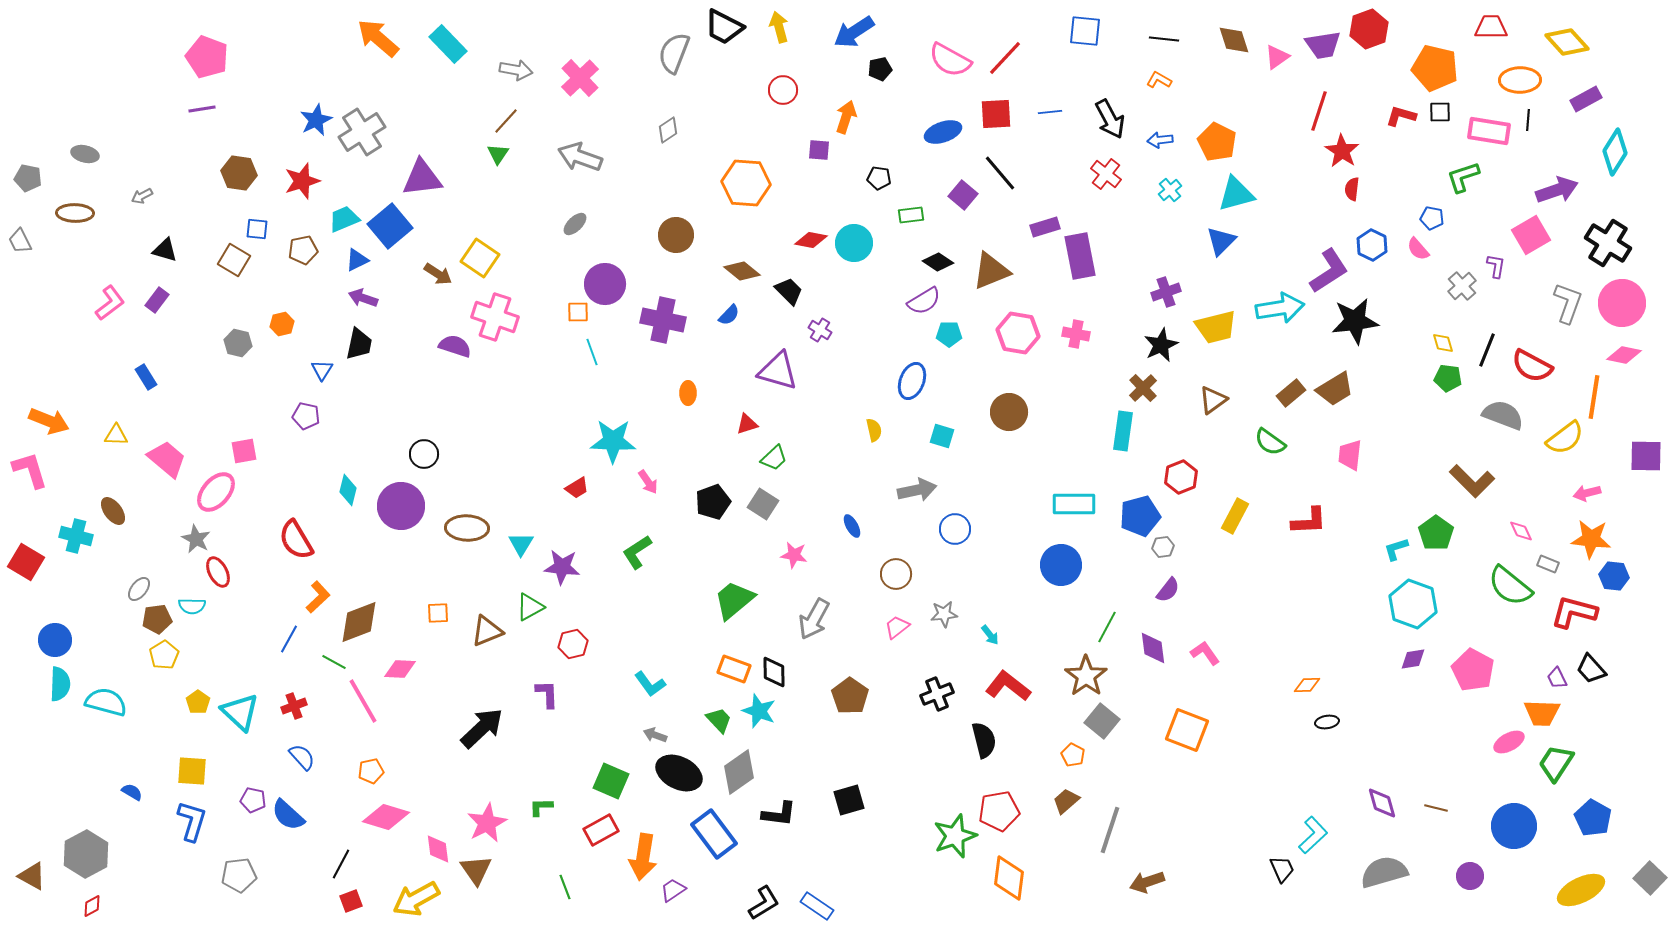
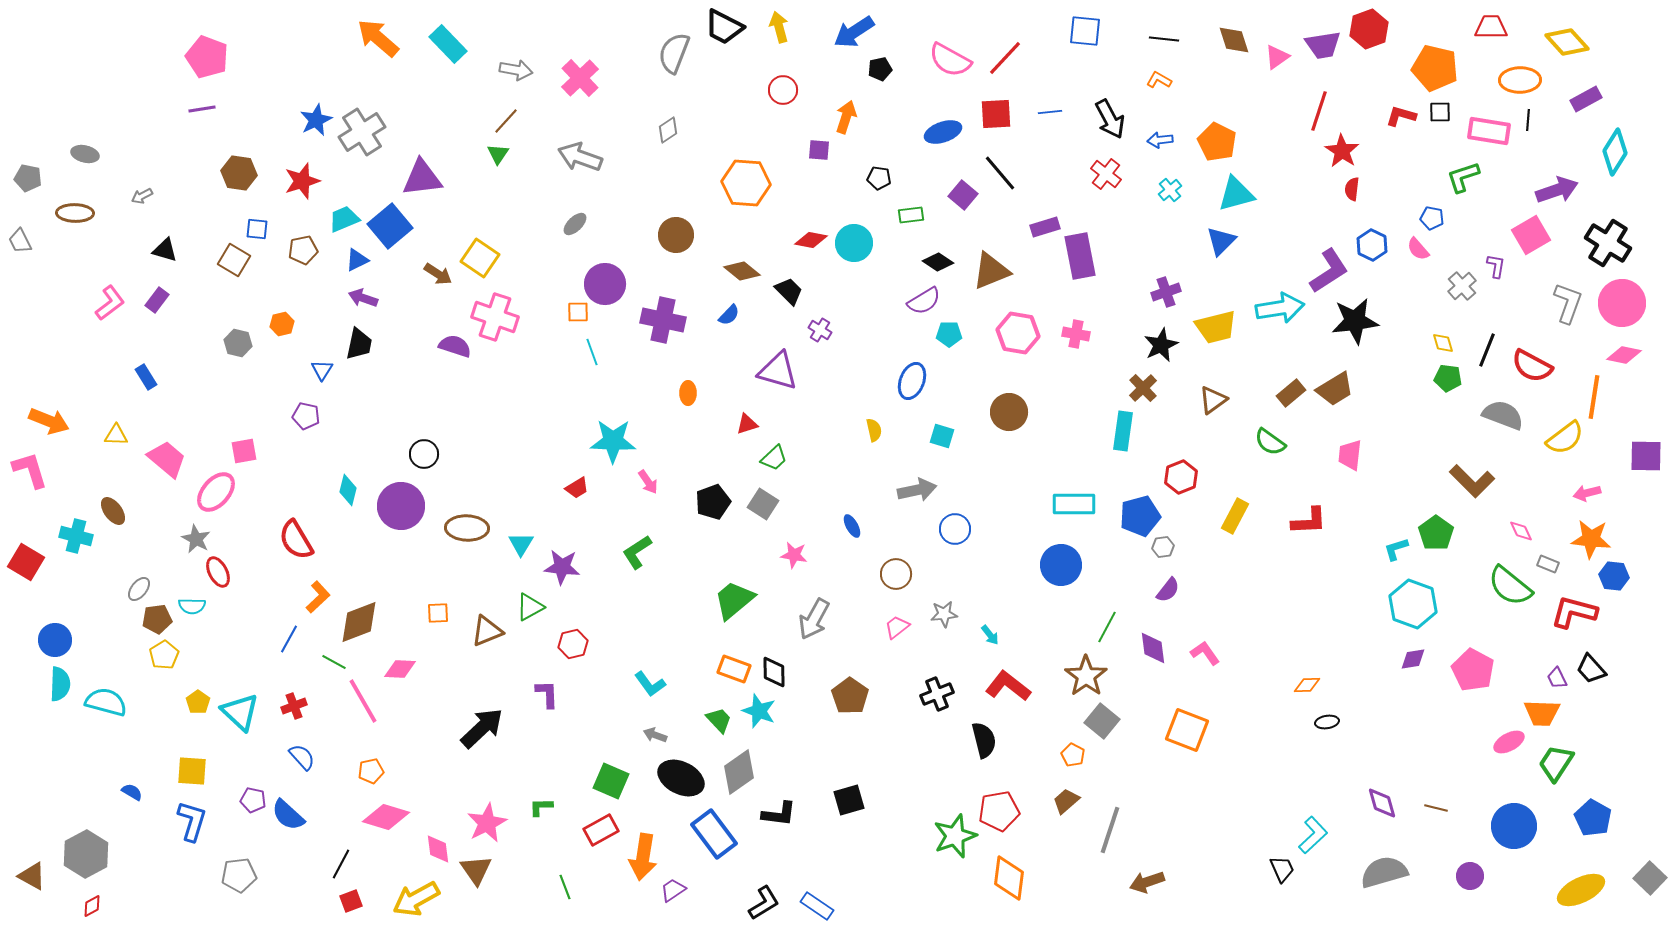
black ellipse at (679, 773): moved 2 px right, 5 px down
